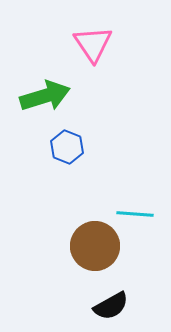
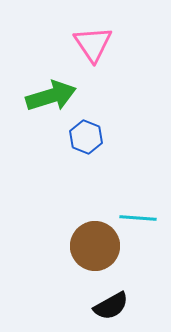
green arrow: moved 6 px right
blue hexagon: moved 19 px right, 10 px up
cyan line: moved 3 px right, 4 px down
